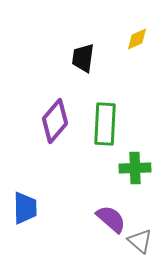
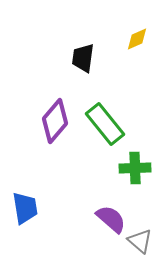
green rectangle: rotated 42 degrees counterclockwise
blue trapezoid: rotated 8 degrees counterclockwise
